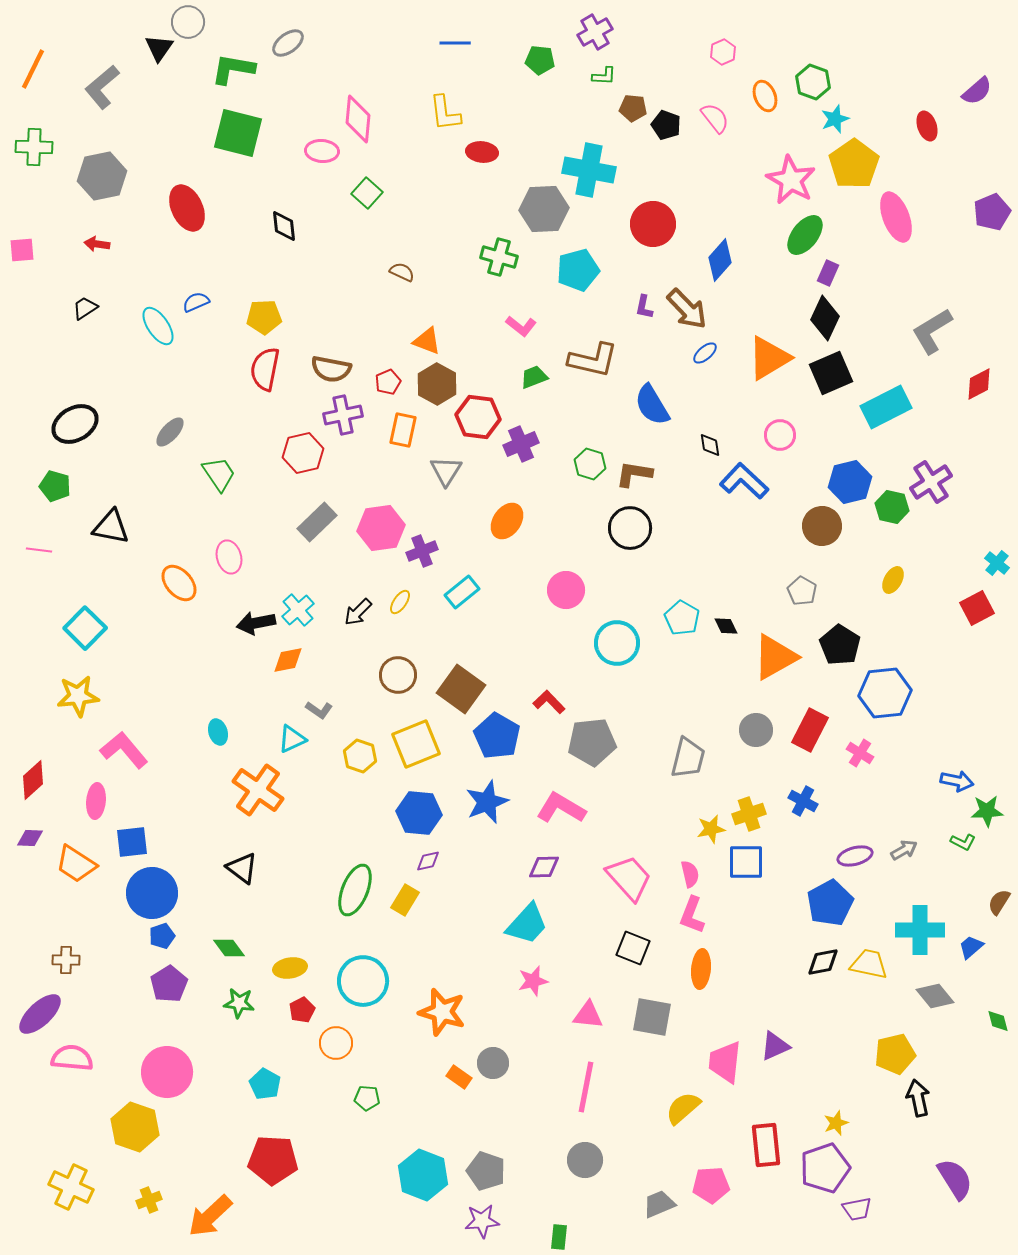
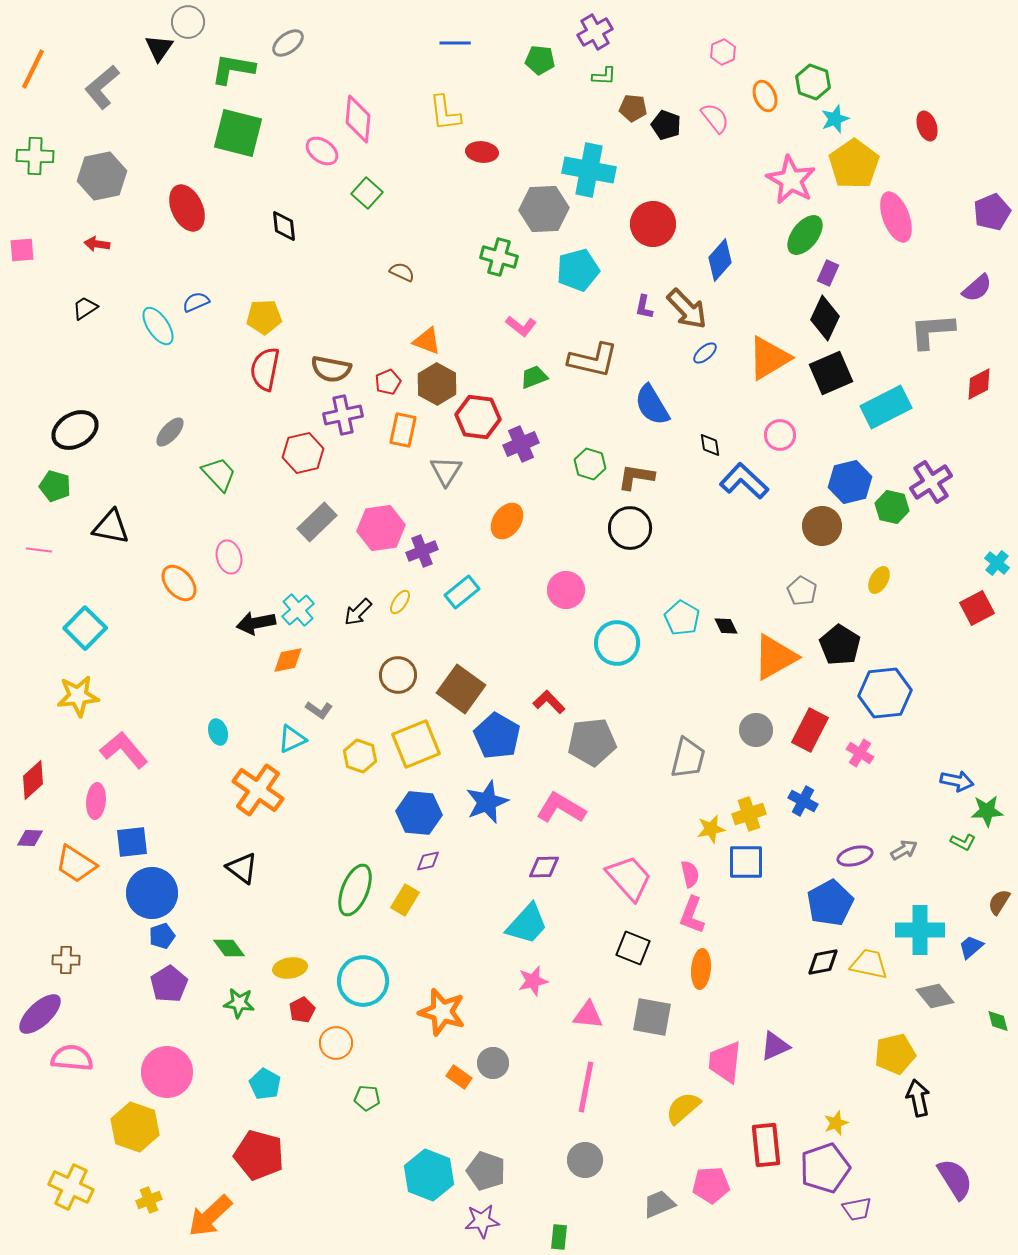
purple semicircle at (977, 91): moved 197 px down
green cross at (34, 147): moved 1 px right, 9 px down
pink ellipse at (322, 151): rotated 32 degrees clockwise
gray L-shape at (932, 331): rotated 27 degrees clockwise
black ellipse at (75, 424): moved 6 px down
green trapezoid at (219, 474): rotated 9 degrees counterclockwise
brown L-shape at (634, 474): moved 2 px right, 3 px down
yellow ellipse at (893, 580): moved 14 px left
red pentagon at (273, 1160): moved 14 px left, 5 px up; rotated 12 degrees clockwise
cyan hexagon at (423, 1175): moved 6 px right
